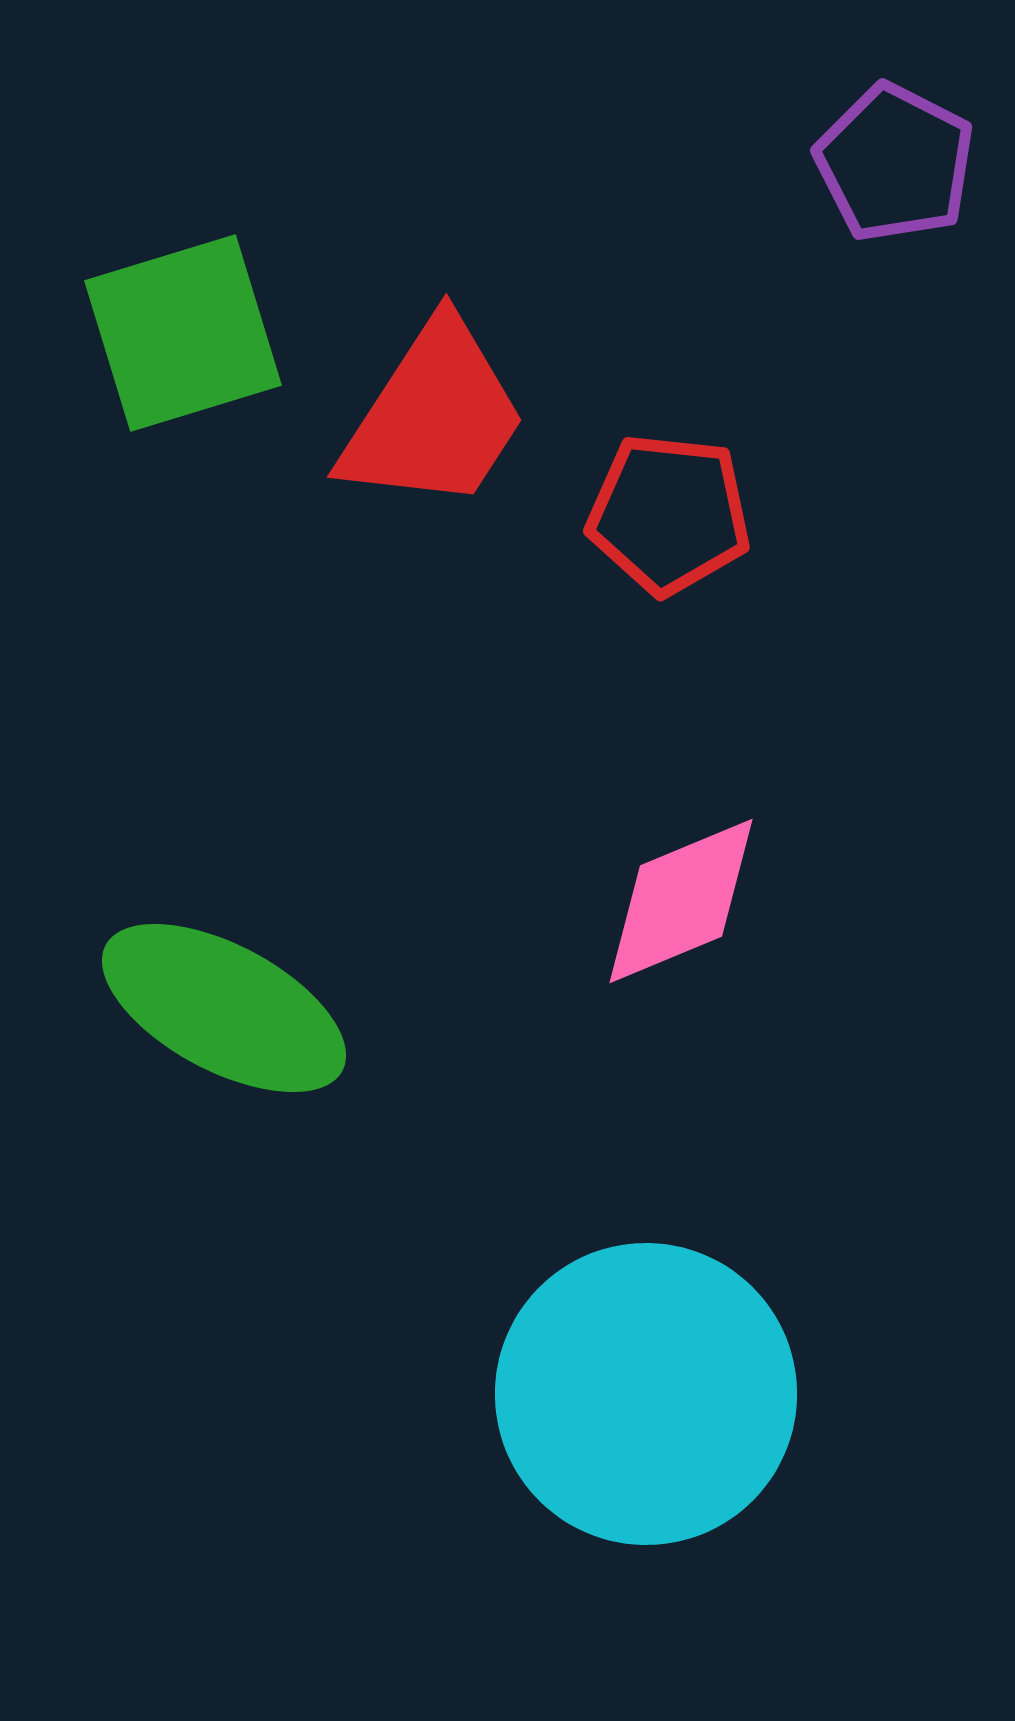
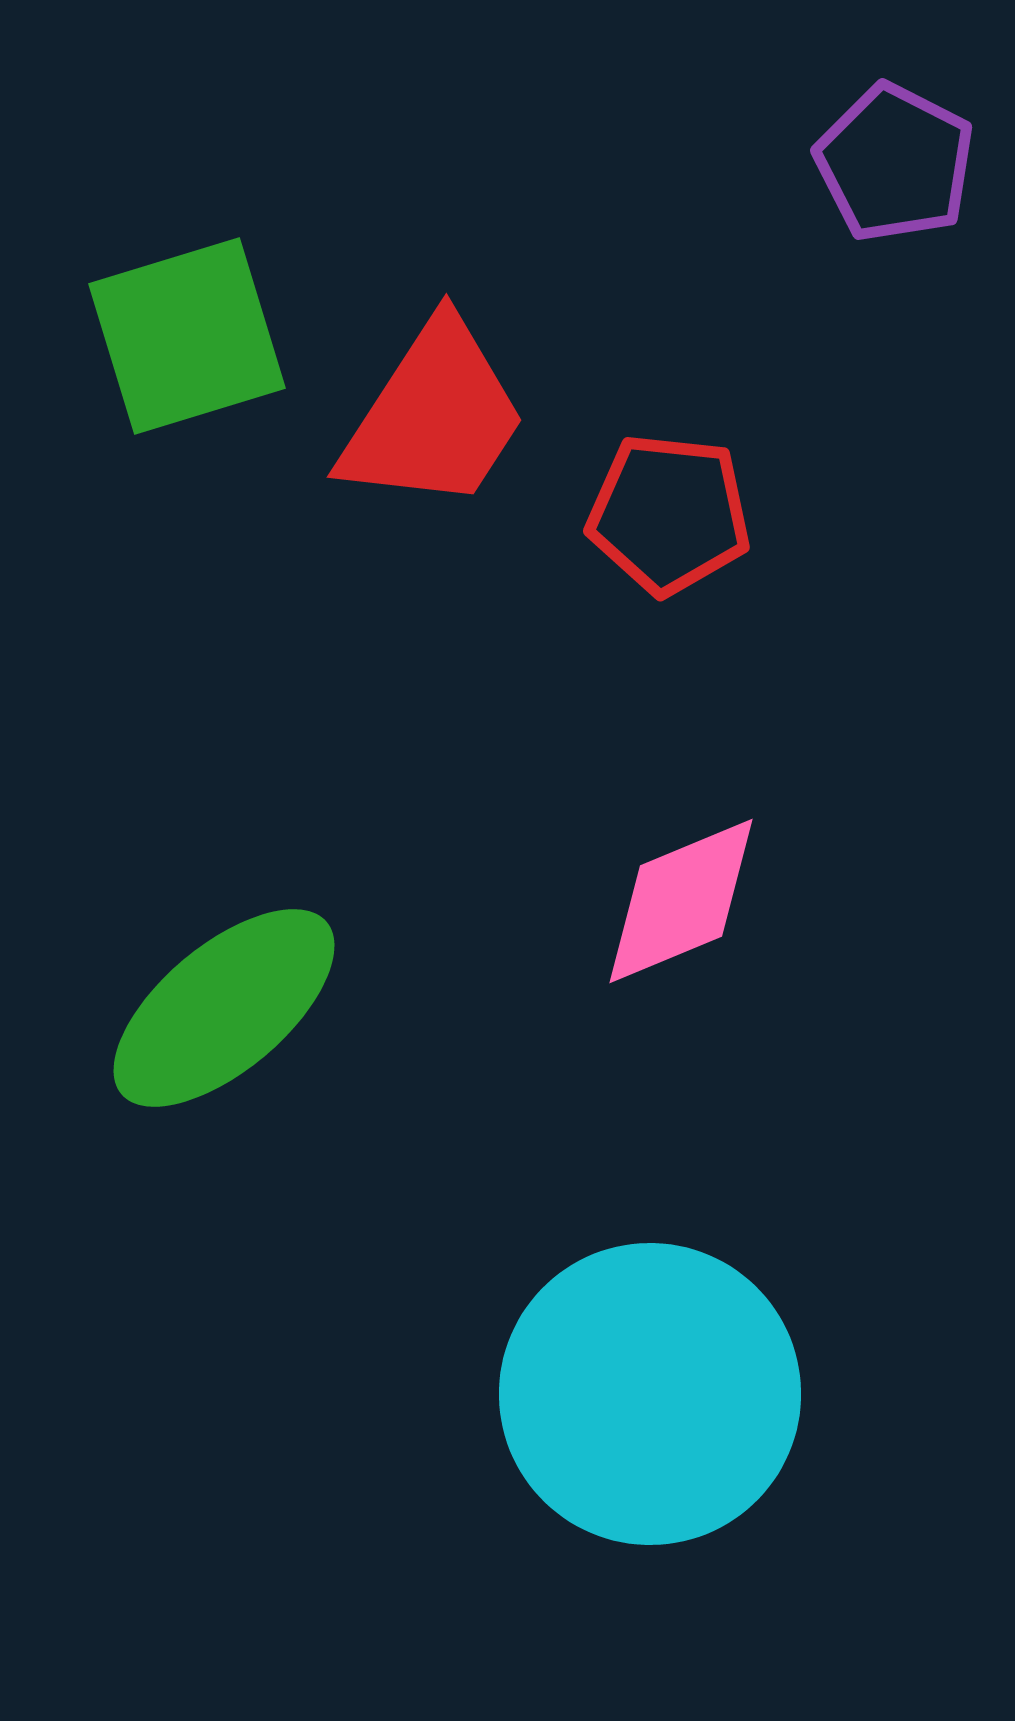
green square: moved 4 px right, 3 px down
green ellipse: rotated 68 degrees counterclockwise
cyan circle: moved 4 px right
